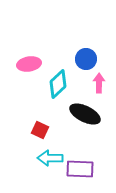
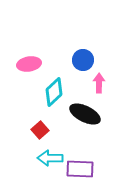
blue circle: moved 3 px left, 1 px down
cyan diamond: moved 4 px left, 8 px down
red square: rotated 24 degrees clockwise
